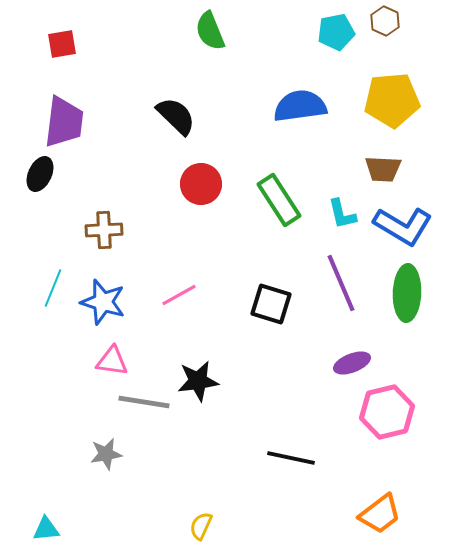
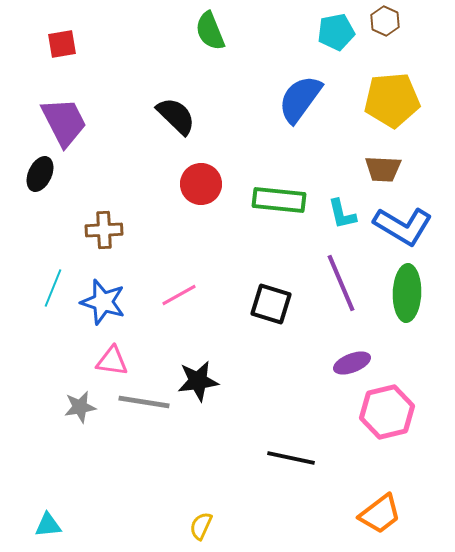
blue semicircle: moved 7 px up; rotated 46 degrees counterclockwise
purple trapezoid: rotated 34 degrees counterclockwise
green rectangle: rotated 51 degrees counterclockwise
gray star: moved 26 px left, 47 px up
cyan triangle: moved 2 px right, 4 px up
